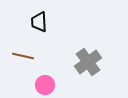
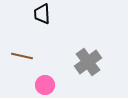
black trapezoid: moved 3 px right, 8 px up
brown line: moved 1 px left
